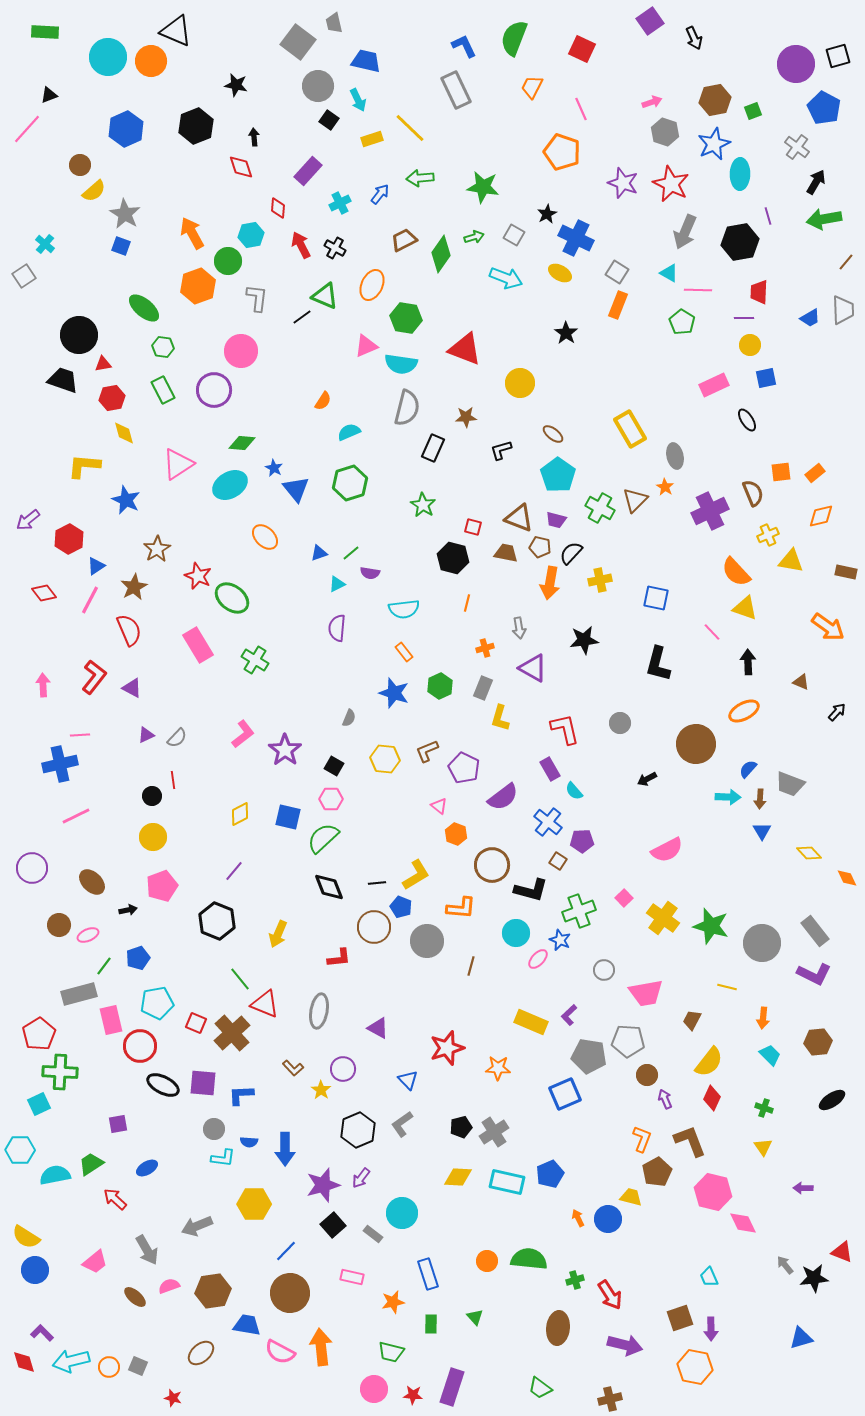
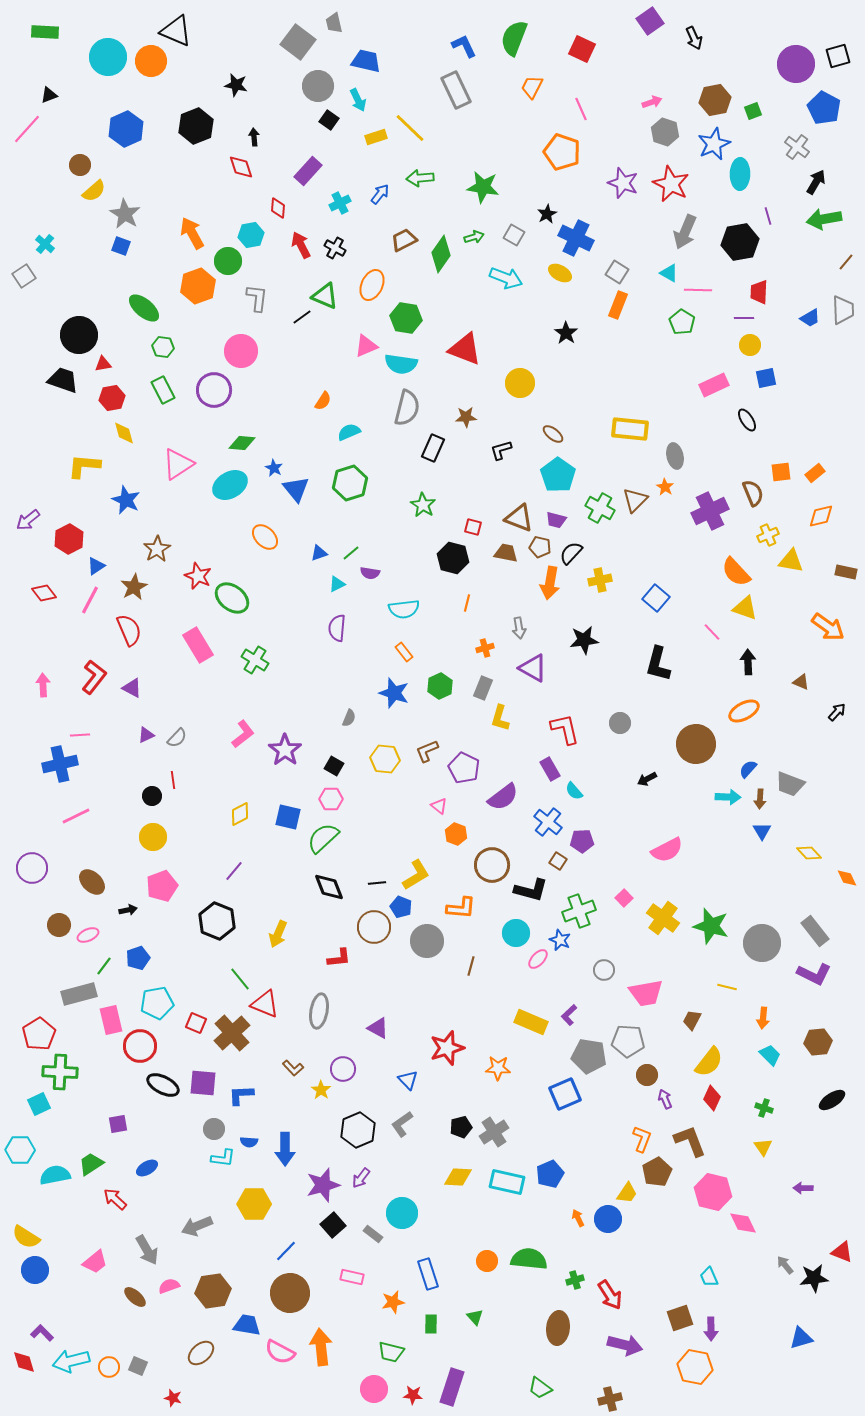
yellow rectangle at (372, 139): moved 4 px right, 2 px up
yellow rectangle at (630, 429): rotated 54 degrees counterclockwise
blue square at (656, 598): rotated 28 degrees clockwise
yellow trapezoid at (631, 1197): moved 4 px left, 4 px up; rotated 110 degrees clockwise
